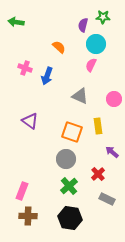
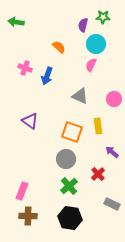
gray rectangle: moved 5 px right, 5 px down
